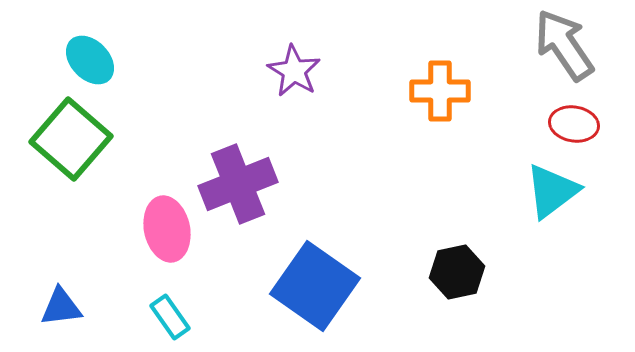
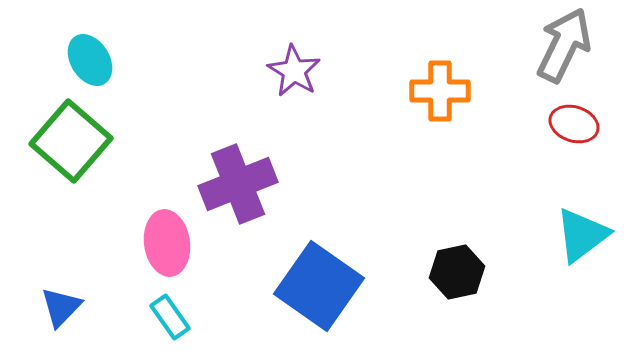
gray arrow: rotated 60 degrees clockwise
cyan ellipse: rotated 12 degrees clockwise
red ellipse: rotated 9 degrees clockwise
green square: moved 2 px down
cyan triangle: moved 30 px right, 44 px down
pink ellipse: moved 14 px down; rotated 4 degrees clockwise
blue square: moved 4 px right
blue triangle: rotated 39 degrees counterclockwise
